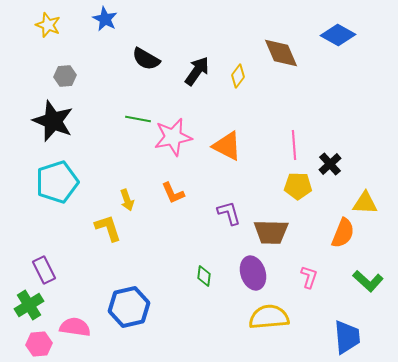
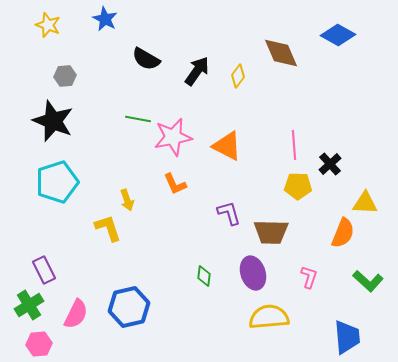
orange L-shape: moved 2 px right, 9 px up
pink semicircle: moved 1 px right, 13 px up; rotated 108 degrees clockwise
